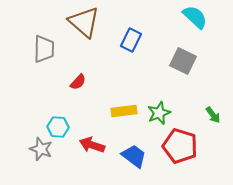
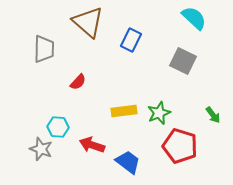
cyan semicircle: moved 1 px left, 1 px down
brown triangle: moved 4 px right
blue trapezoid: moved 6 px left, 6 px down
